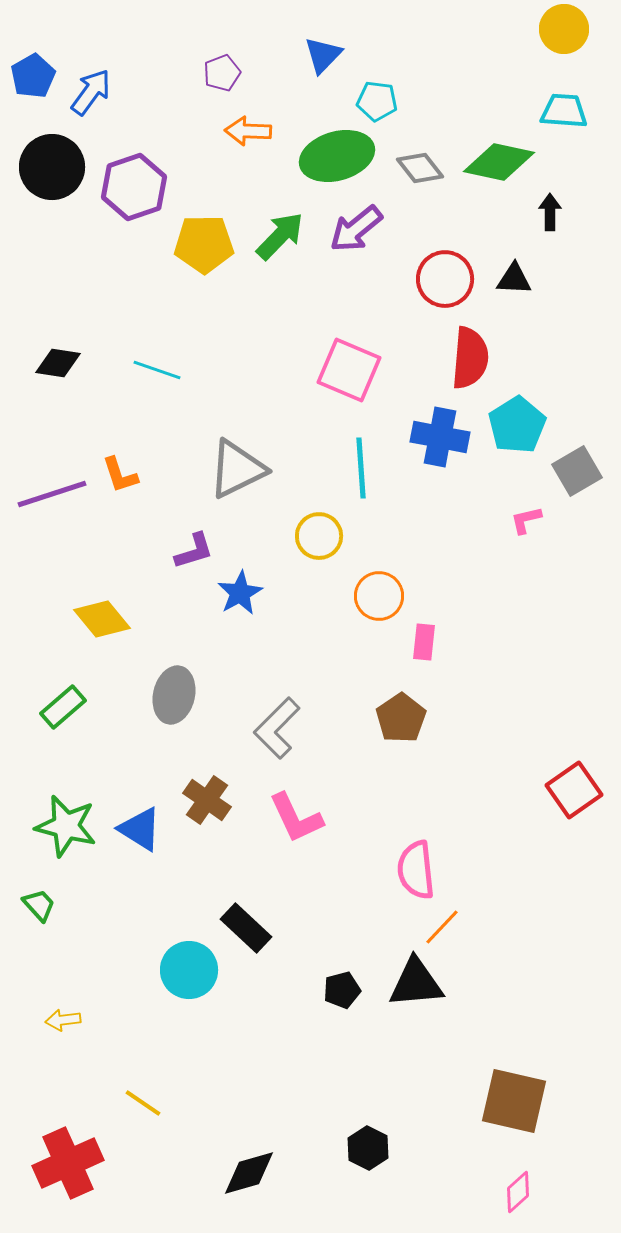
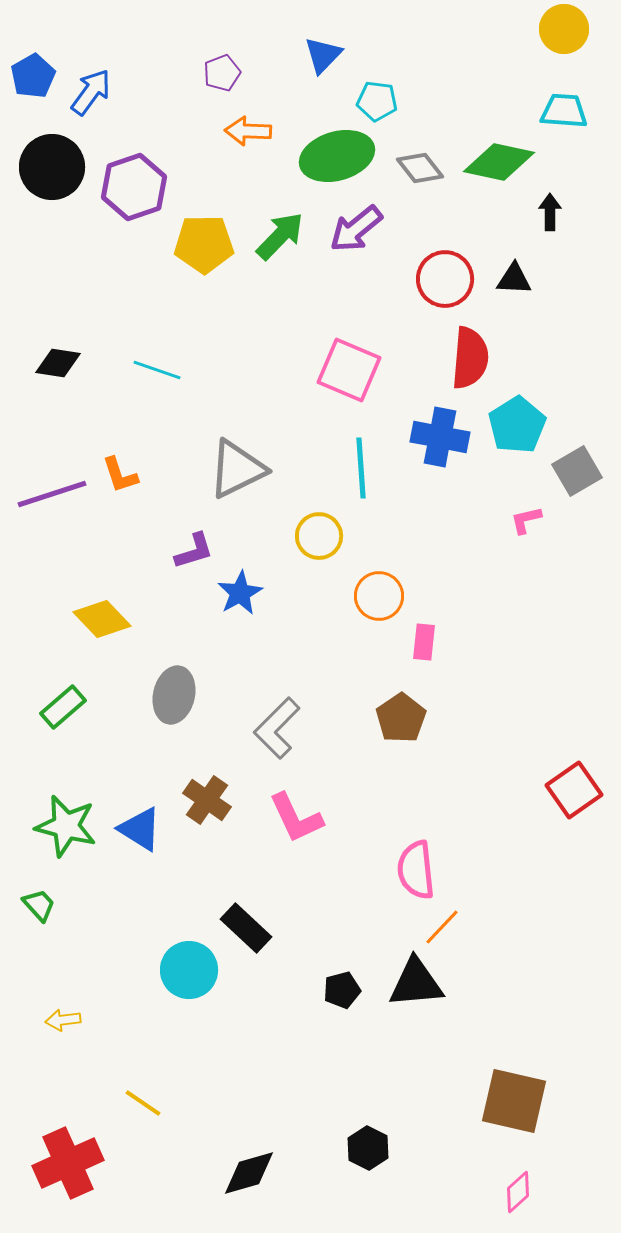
yellow diamond at (102, 619): rotated 4 degrees counterclockwise
